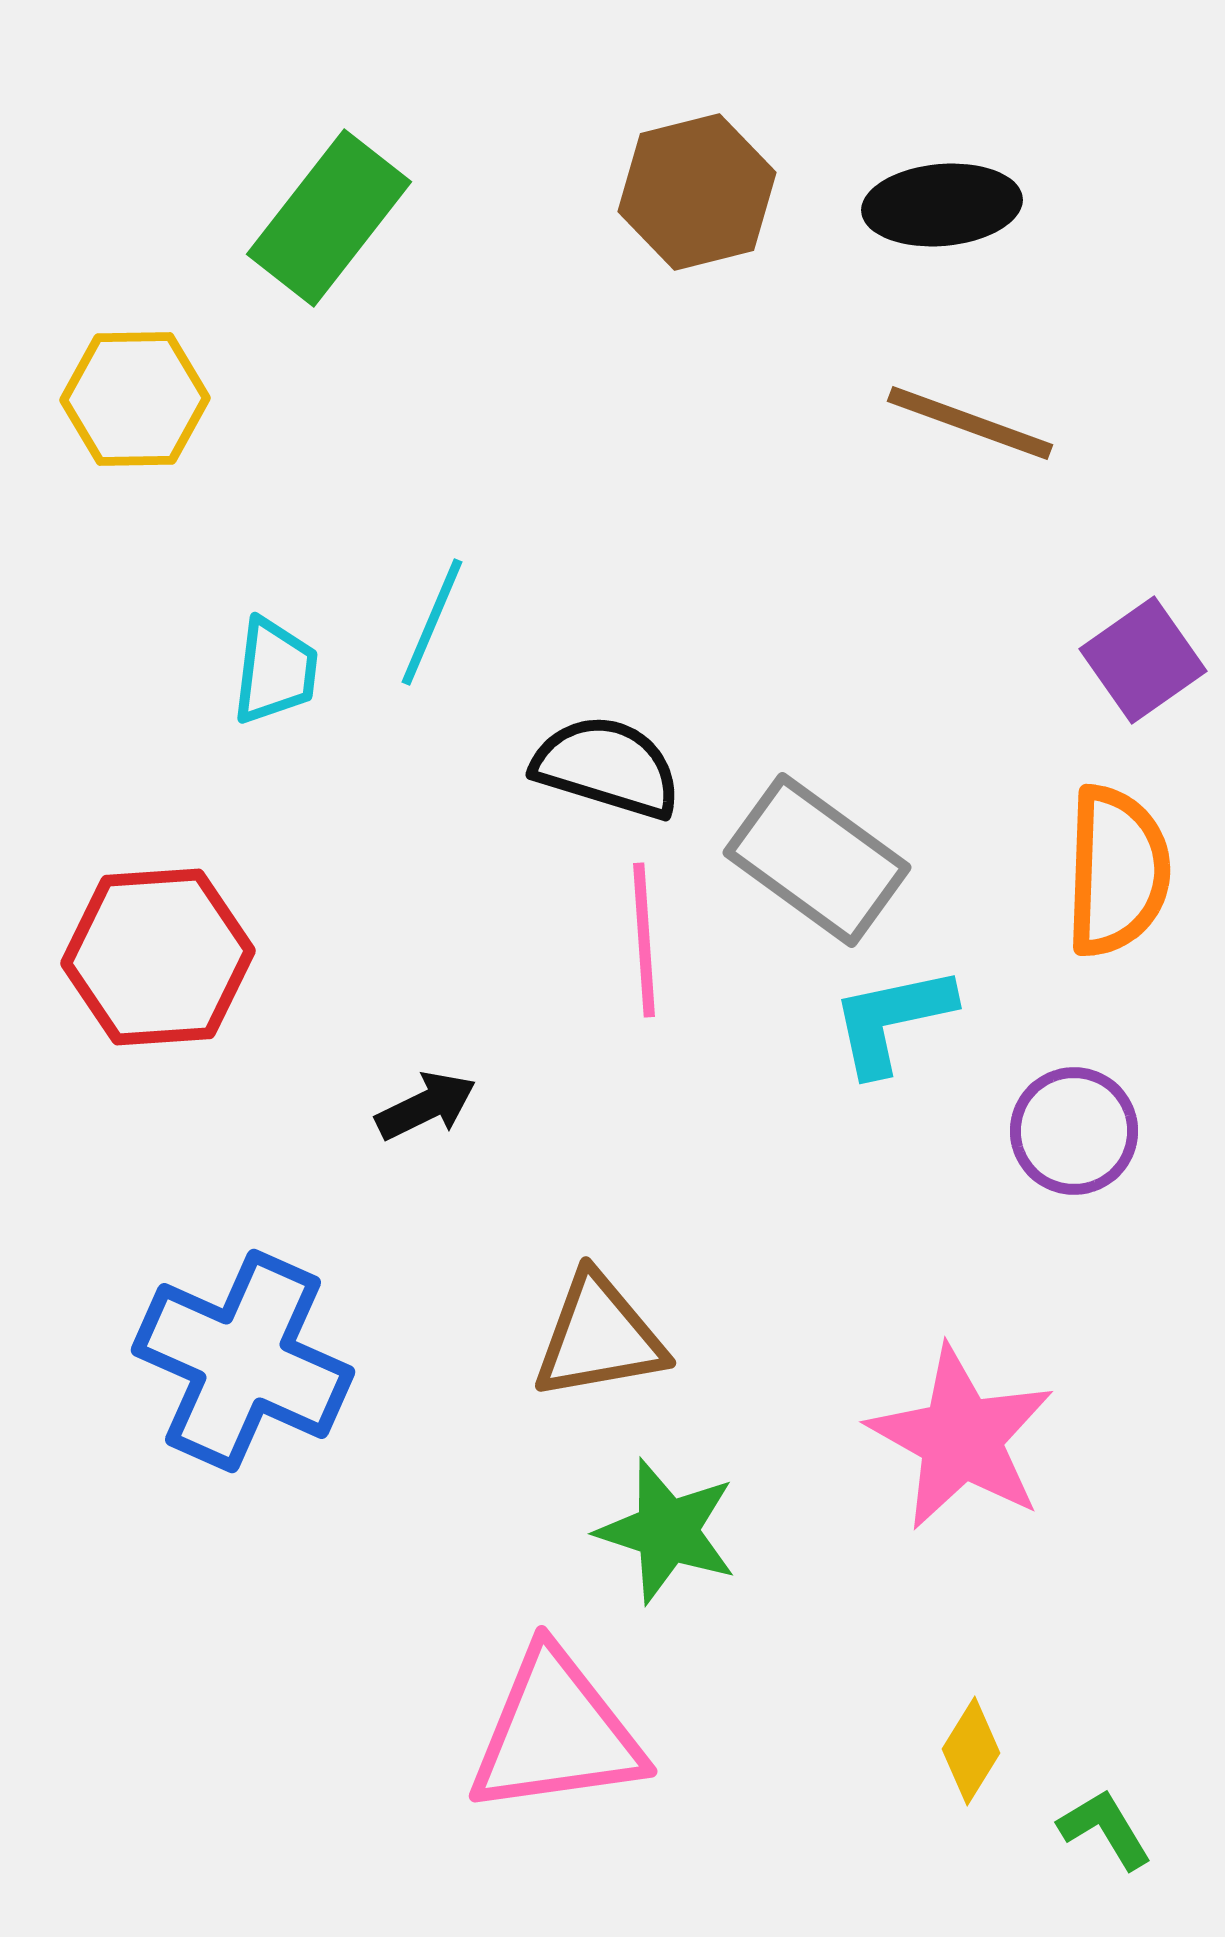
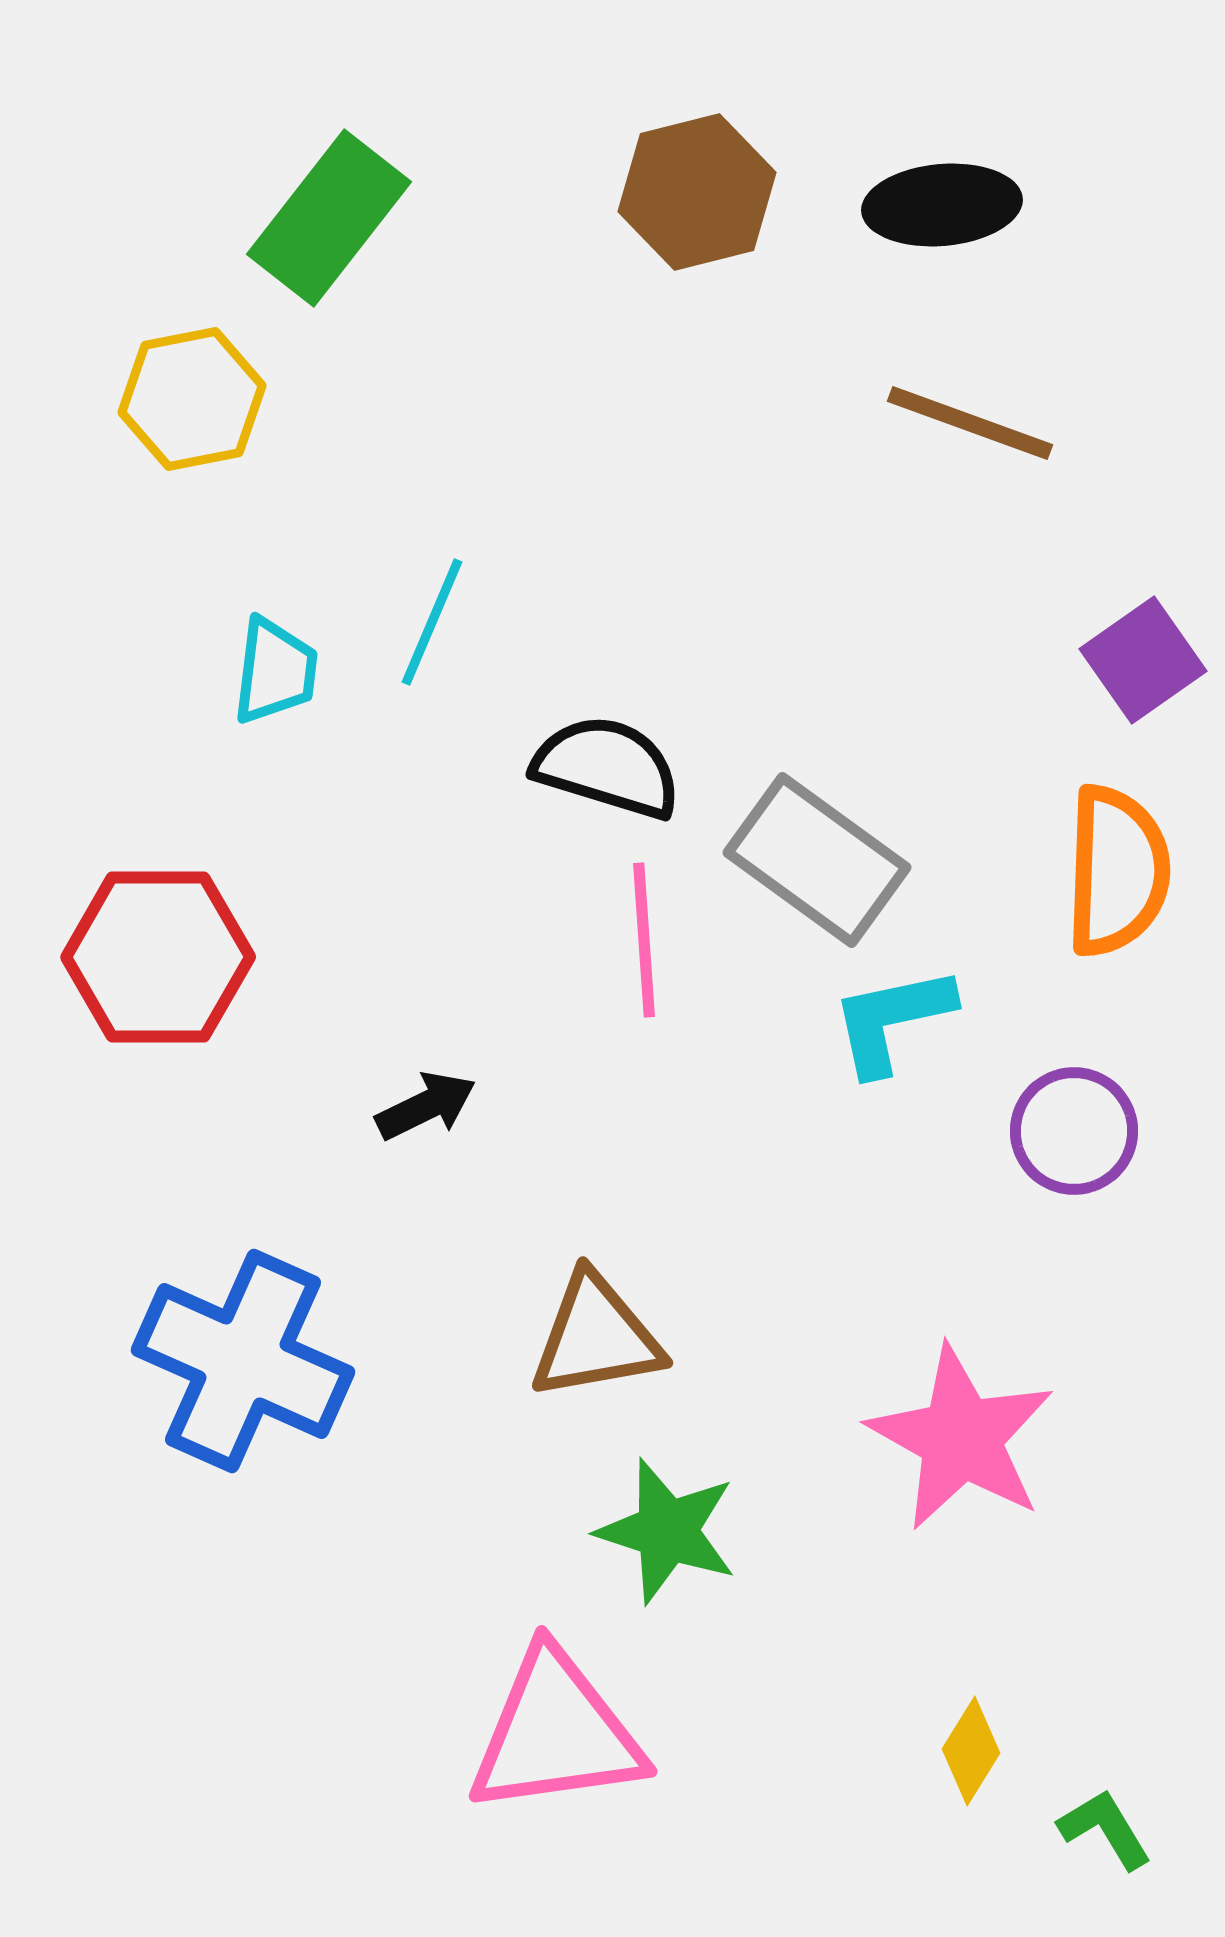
yellow hexagon: moved 57 px right; rotated 10 degrees counterclockwise
red hexagon: rotated 4 degrees clockwise
brown triangle: moved 3 px left
